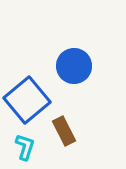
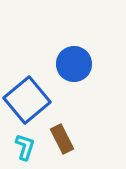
blue circle: moved 2 px up
brown rectangle: moved 2 px left, 8 px down
